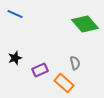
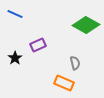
green diamond: moved 1 px right, 1 px down; rotated 20 degrees counterclockwise
black star: rotated 16 degrees counterclockwise
purple rectangle: moved 2 px left, 25 px up
orange rectangle: rotated 18 degrees counterclockwise
